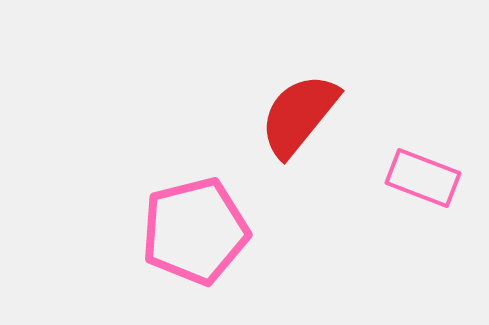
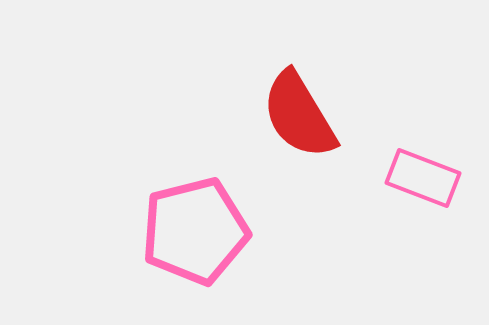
red semicircle: rotated 70 degrees counterclockwise
